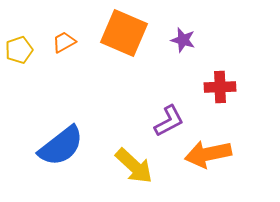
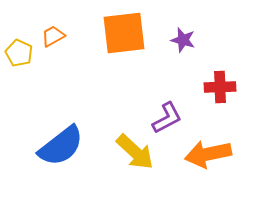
orange square: rotated 30 degrees counterclockwise
orange trapezoid: moved 11 px left, 6 px up
yellow pentagon: moved 3 px down; rotated 28 degrees counterclockwise
purple L-shape: moved 2 px left, 3 px up
yellow arrow: moved 1 px right, 14 px up
